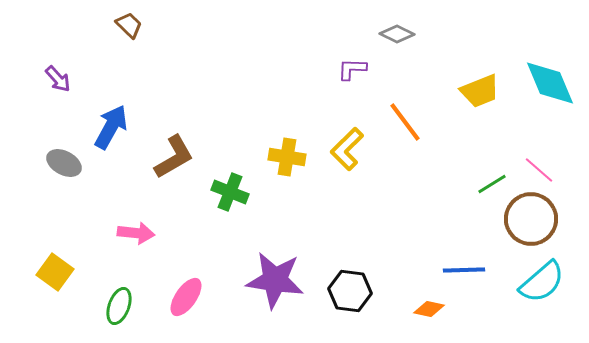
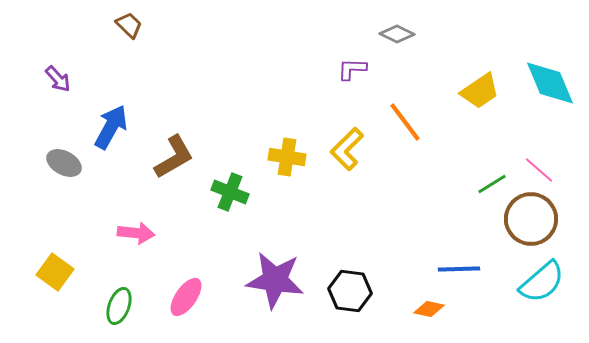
yellow trapezoid: rotated 12 degrees counterclockwise
blue line: moved 5 px left, 1 px up
